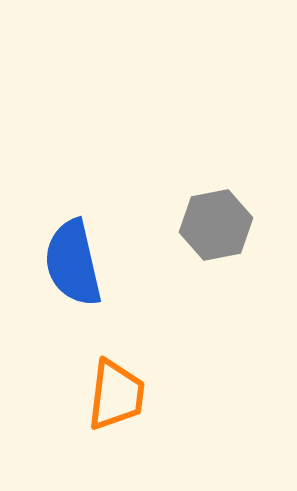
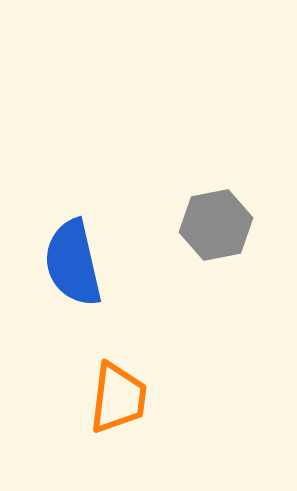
orange trapezoid: moved 2 px right, 3 px down
